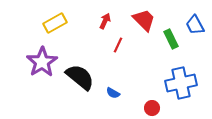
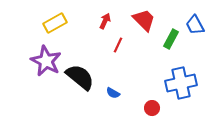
green rectangle: rotated 54 degrees clockwise
purple star: moved 4 px right, 1 px up; rotated 12 degrees counterclockwise
